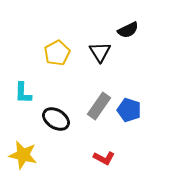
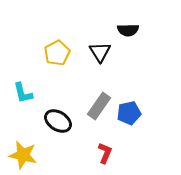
black semicircle: rotated 25 degrees clockwise
cyan L-shape: rotated 15 degrees counterclockwise
blue pentagon: moved 3 px down; rotated 30 degrees counterclockwise
black ellipse: moved 2 px right, 2 px down
red L-shape: moved 1 px right, 5 px up; rotated 95 degrees counterclockwise
